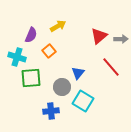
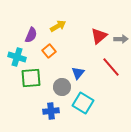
cyan square: moved 2 px down
